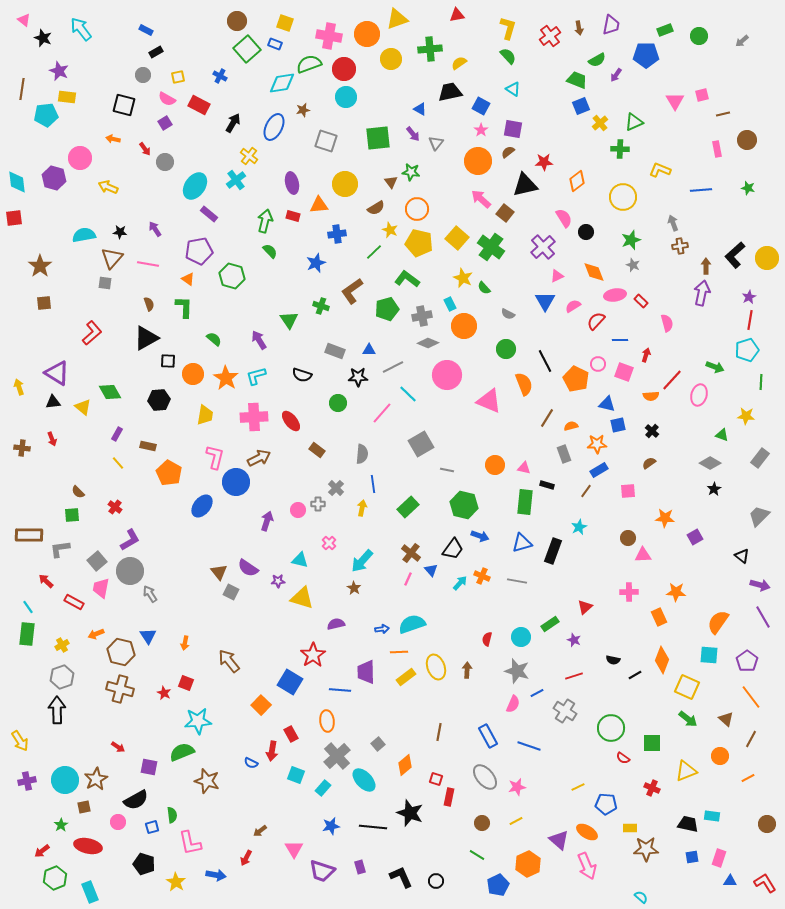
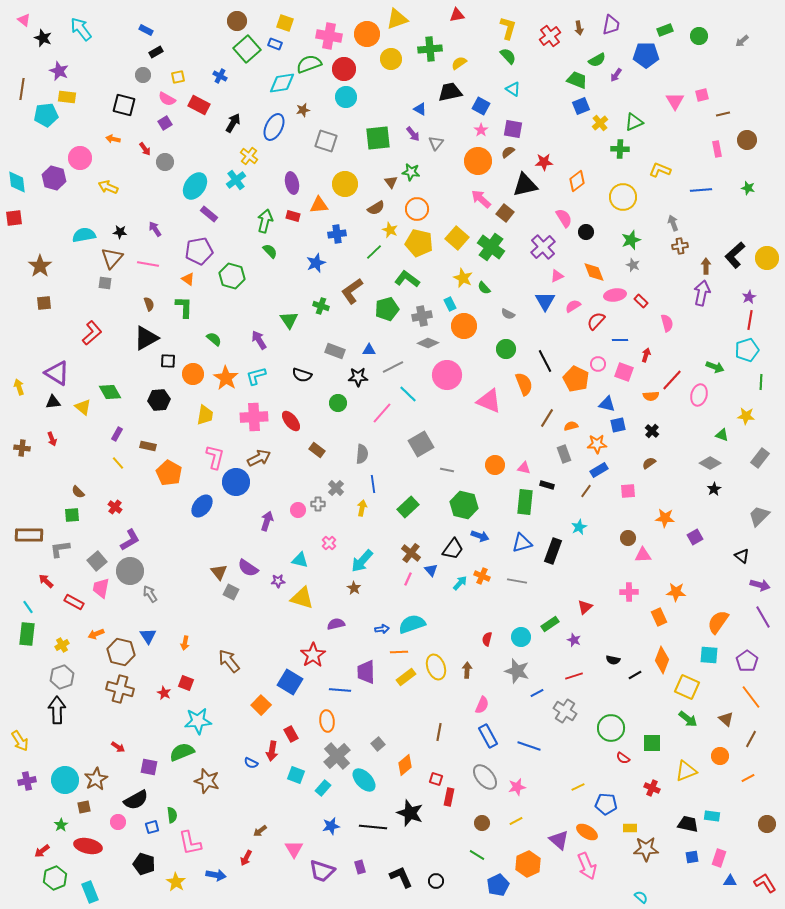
pink semicircle at (513, 704): moved 31 px left, 1 px down
